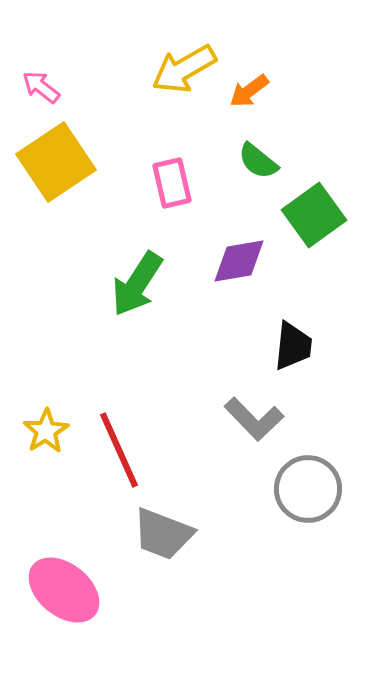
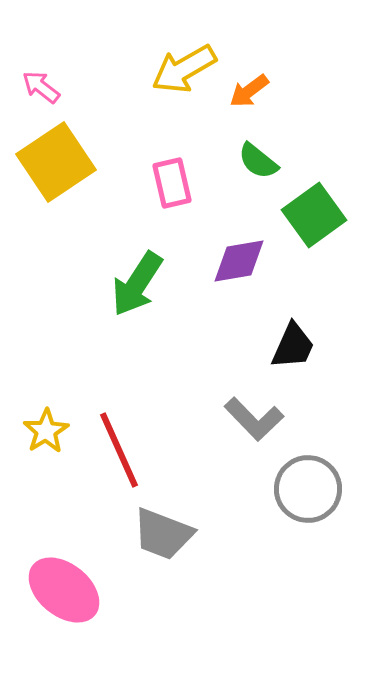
black trapezoid: rotated 18 degrees clockwise
